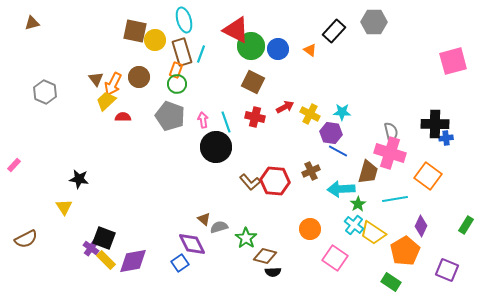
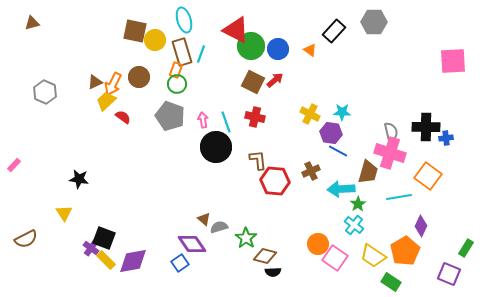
pink square at (453, 61): rotated 12 degrees clockwise
brown triangle at (96, 79): moved 1 px left, 3 px down; rotated 42 degrees clockwise
red arrow at (285, 107): moved 10 px left, 27 px up; rotated 12 degrees counterclockwise
red semicircle at (123, 117): rotated 35 degrees clockwise
black cross at (435, 124): moved 9 px left, 3 px down
brown L-shape at (250, 182): moved 8 px right, 22 px up; rotated 145 degrees counterclockwise
cyan line at (395, 199): moved 4 px right, 2 px up
yellow triangle at (64, 207): moved 6 px down
green rectangle at (466, 225): moved 23 px down
orange circle at (310, 229): moved 8 px right, 15 px down
yellow trapezoid at (373, 233): moved 23 px down
purple diamond at (192, 244): rotated 8 degrees counterclockwise
purple square at (447, 270): moved 2 px right, 4 px down
